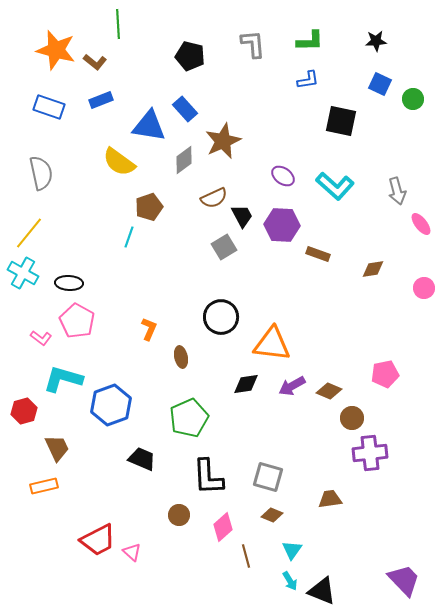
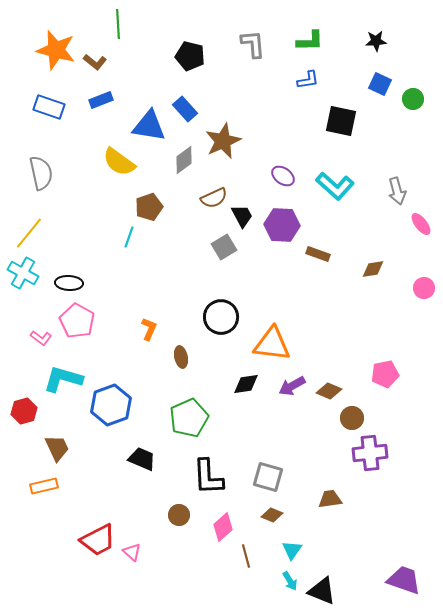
purple trapezoid at (404, 580): rotated 27 degrees counterclockwise
